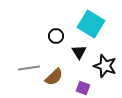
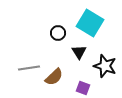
cyan square: moved 1 px left, 1 px up
black circle: moved 2 px right, 3 px up
